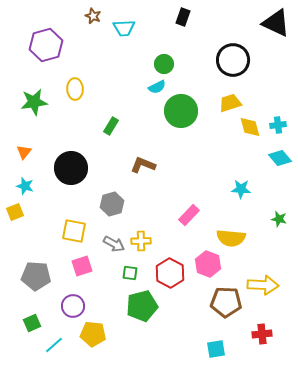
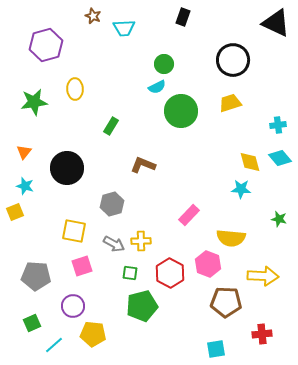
yellow diamond at (250, 127): moved 35 px down
black circle at (71, 168): moved 4 px left
yellow arrow at (263, 285): moved 9 px up
